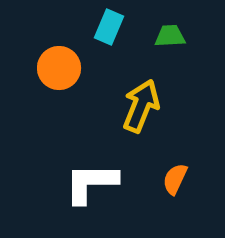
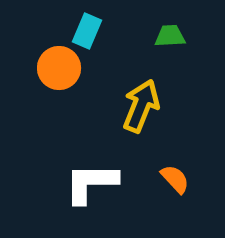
cyan rectangle: moved 22 px left, 4 px down
orange semicircle: rotated 112 degrees clockwise
